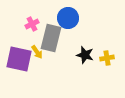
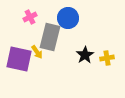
pink cross: moved 2 px left, 7 px up
gray rectangle: moved 1 px left, 1 px up
black star: rotated 24 degrees clockwise
